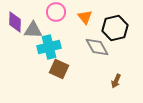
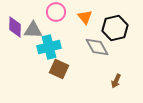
purple diamond: moved 5 px down
